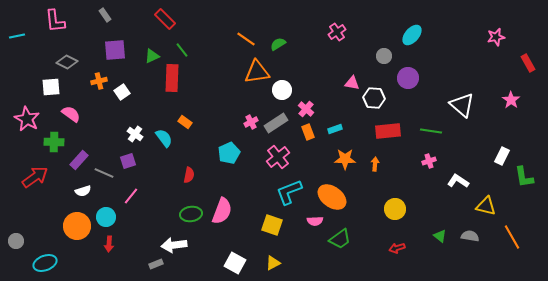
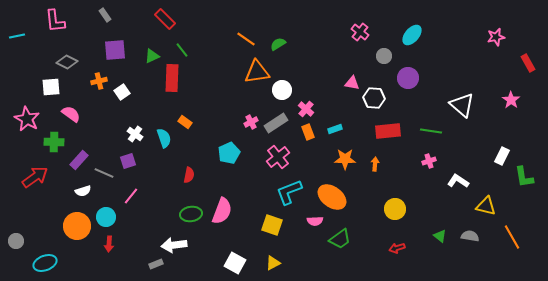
pink cross at (337, 32): moved 23 px right; rotated 18 degrees counterclockwise
cyan semicircle at (164, 138): rotated 18 degrees clockwise
